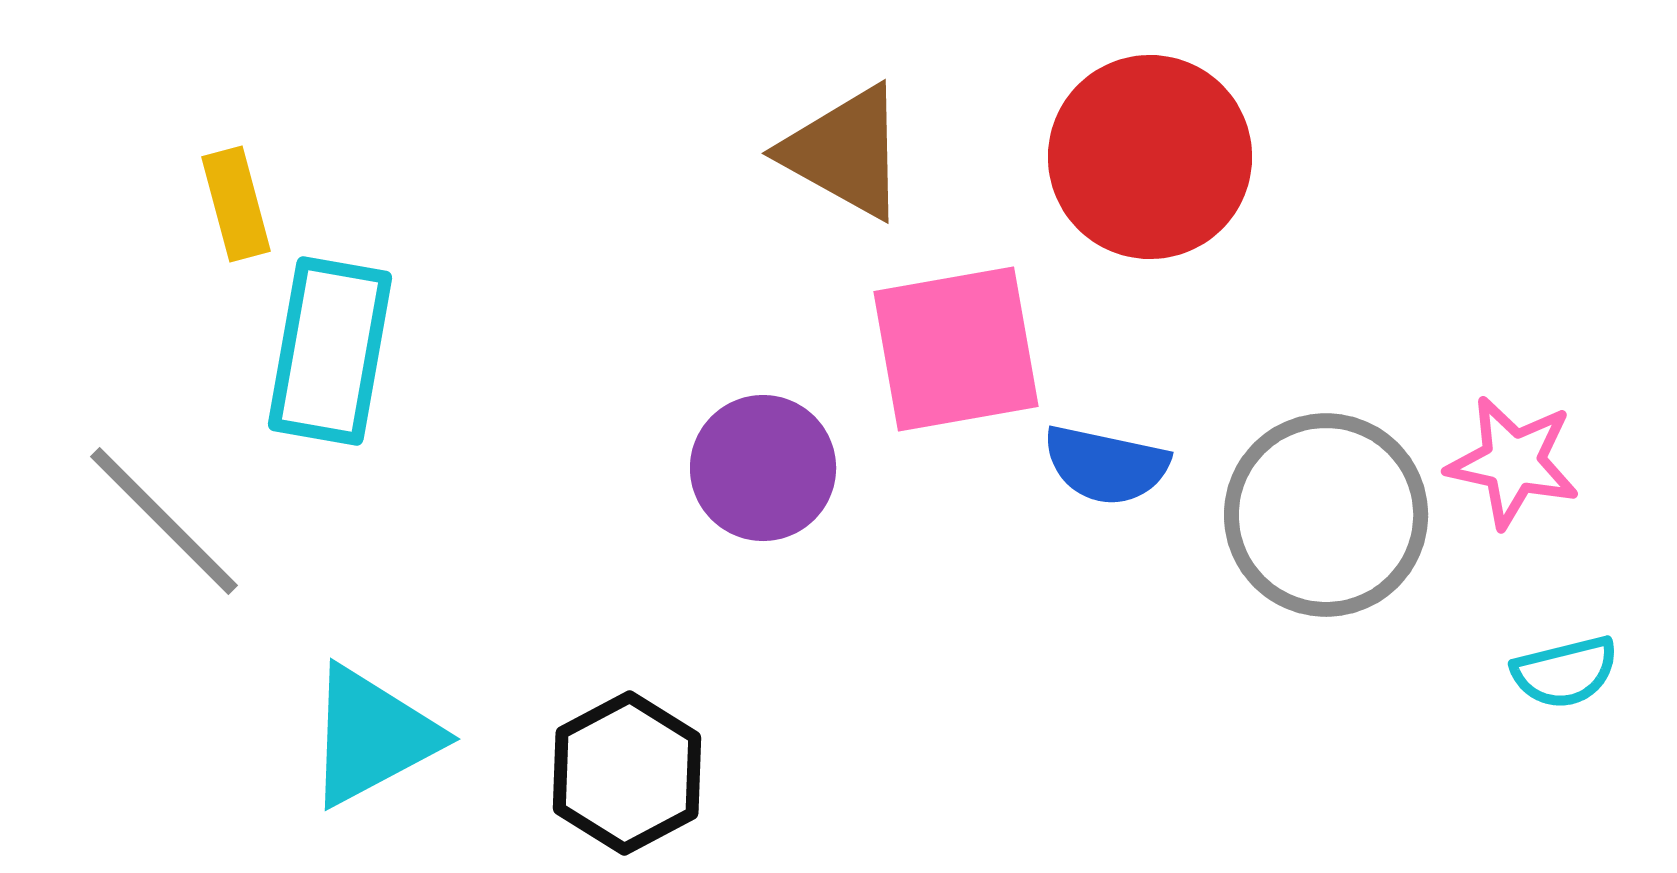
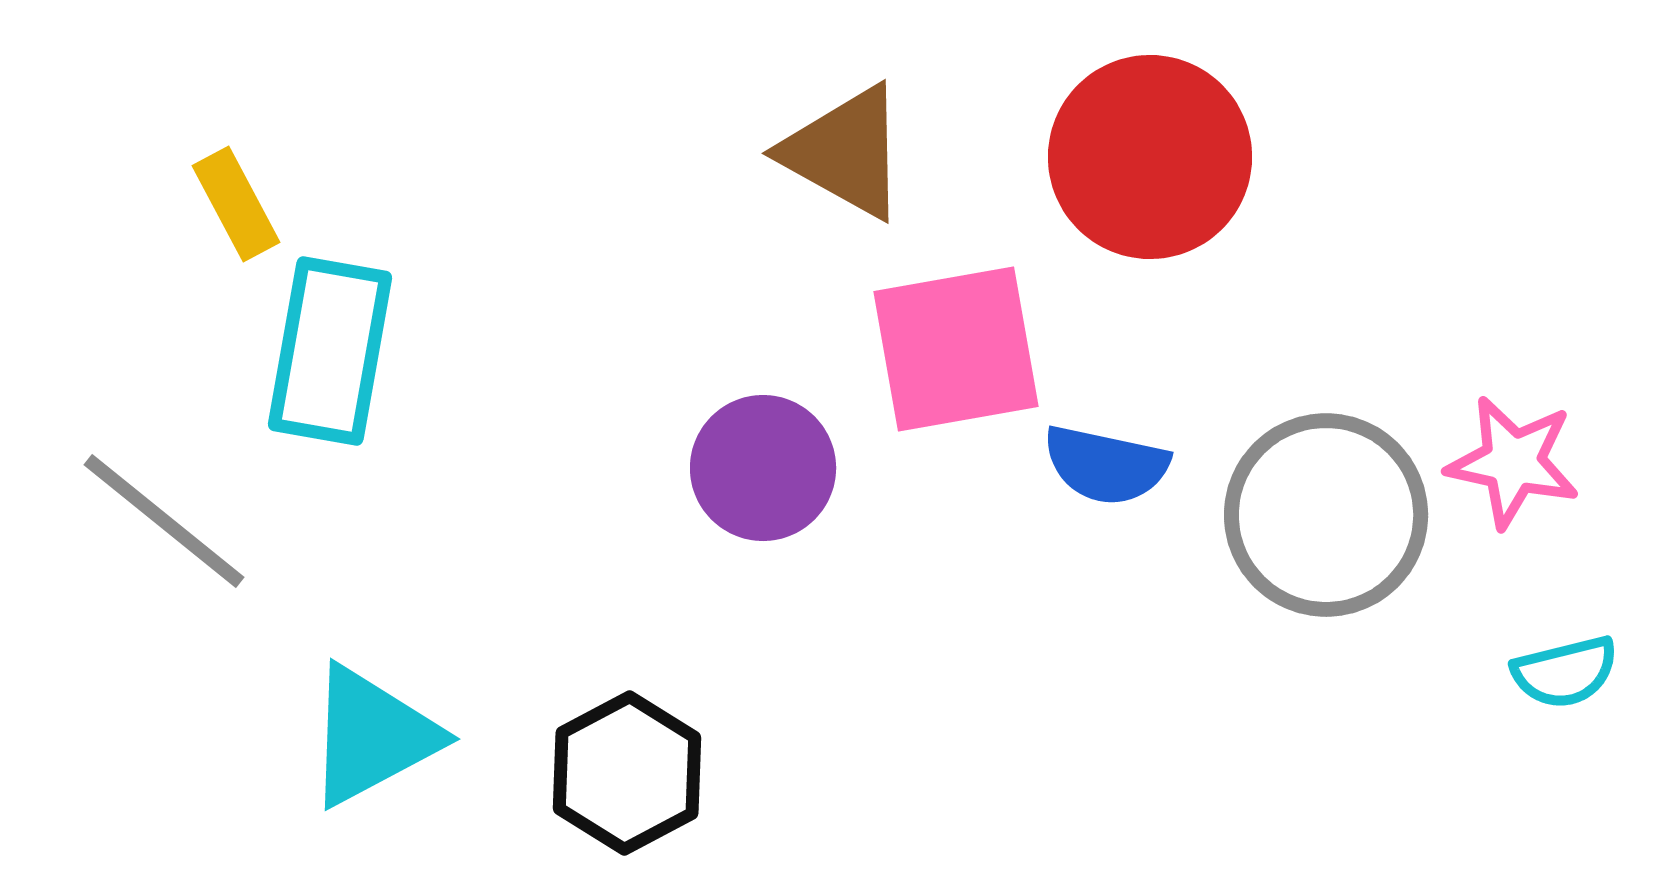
yellow rectangle: rotated 13 degrees counterclockwise
gray line: rotated 6 degrees counterclockwise
